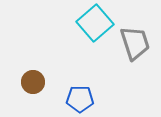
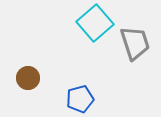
brown circle: moved 5 px left, 4 px up
blue pentagon: rotated 16 degrees counterclockwise
